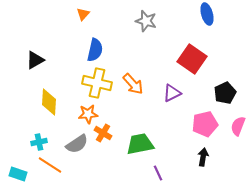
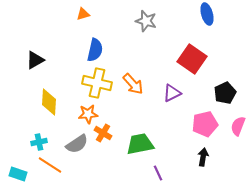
orange triangle: rotated 32 degrees clockwise
